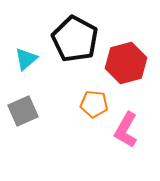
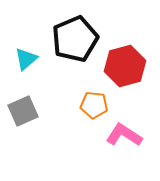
black pentagon: rotated 21 degrees clockwise
red hexagon: moved 1 px left, 3 px down
orange pentagon: moved 1 px down
pink L-shape: moved 2 px left, 5 px down; rotated 93 degrees clockwise
